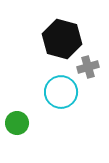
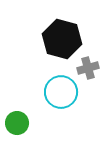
gray cross: moved 1 px down
